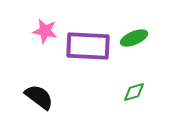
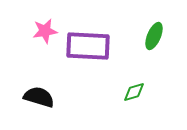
pink star: rotated 20 degrees counterclockwise
green ellipse: moved 20 px right, 2 px up; rotated 44 degrees counterclockwise
black semicircle: rotated 20 degrees counterclockwise
